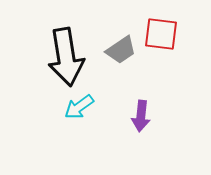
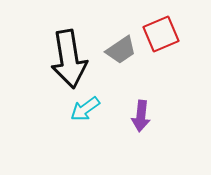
red square: rotated 30 degrees counterclockwise
black arrow: moved 3 px right, 2 px down
cyan arrow: moved 6 px right, 2 px down
